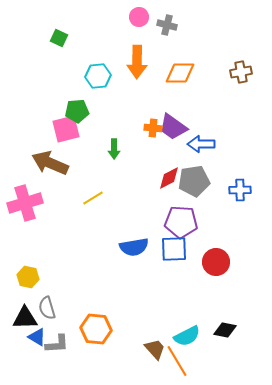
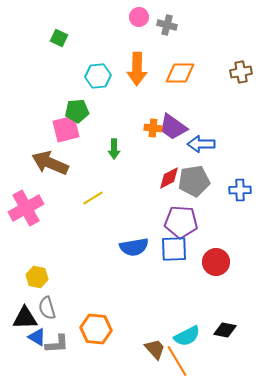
orange arrow: moved 7 px down
pink cross: moved 1 px right, 5 px down; rotated 12 degrees counterclockwise
yellow hexagon: moved 9 px right
